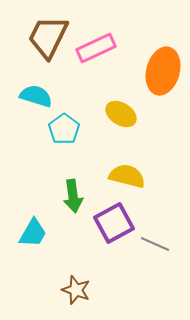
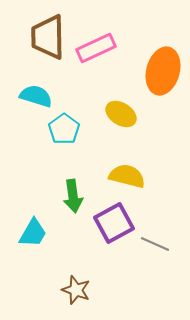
brown trapezoid: rotated 27 degrees counterclockwise
